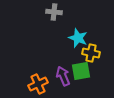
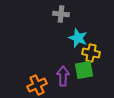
gray cross: moved 7 px right, 2 px down
green square: moved 3 px right, 1 px up
purple arrow: rotated 24 degrees clockwise
orange cross: moved 1 px left, 1 px down
